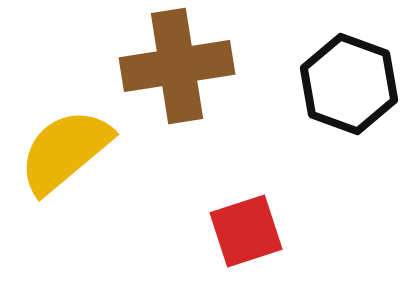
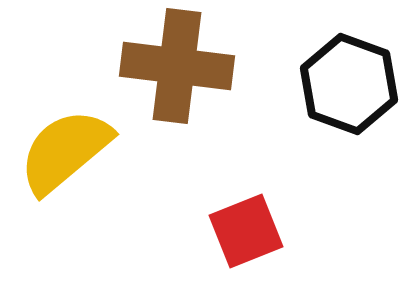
brown cross: rotated 16 degrees clockwise
red square: rotated 4 degrees counterclockwise
